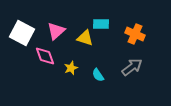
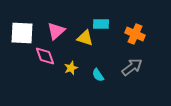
white square: rotated 25 degrees counterclockwise
